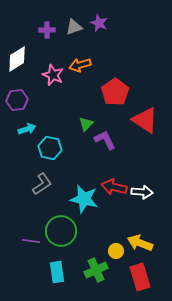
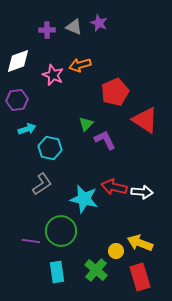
gray triangle: rotated 42 degrees clockwise
white diamond: moved 1 px right, 2 px down; rotated 12 degrees clockwise
red pentagon: rotated 12 degrees clockwise
green cross: rotated 25 degrees counterclockwise
